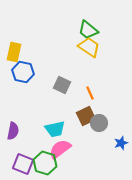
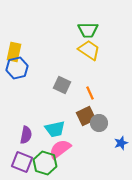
green trapezoid: rotated 40 degrees counterclockwise
yellow trapezoid: moved 3 px down
blue hexagon: moved 6 px left, 4 px up; rotated 25 degrees counterclockwise
purple semicircle: moved 13 px right, 4 px down
purple square: moved 1 px left, 2 px up
